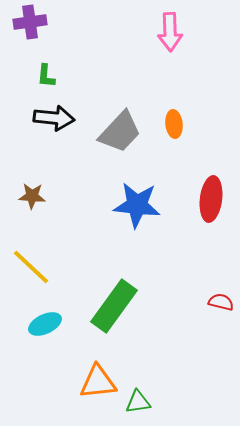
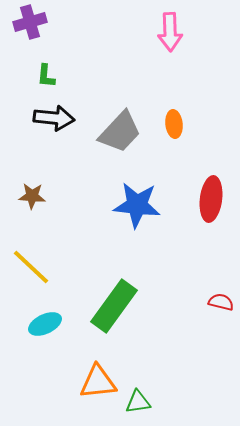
purple cross: rotated 8 degrees counterclockwise
